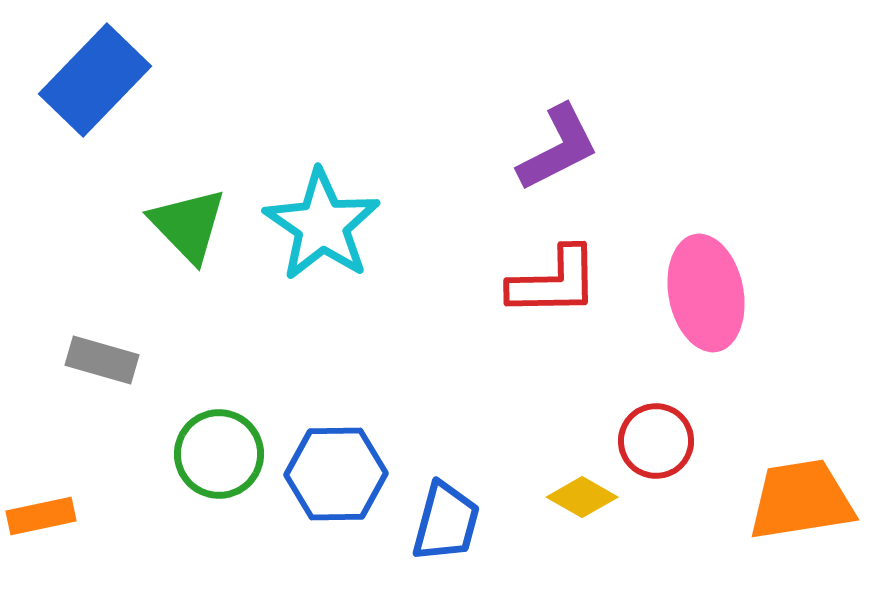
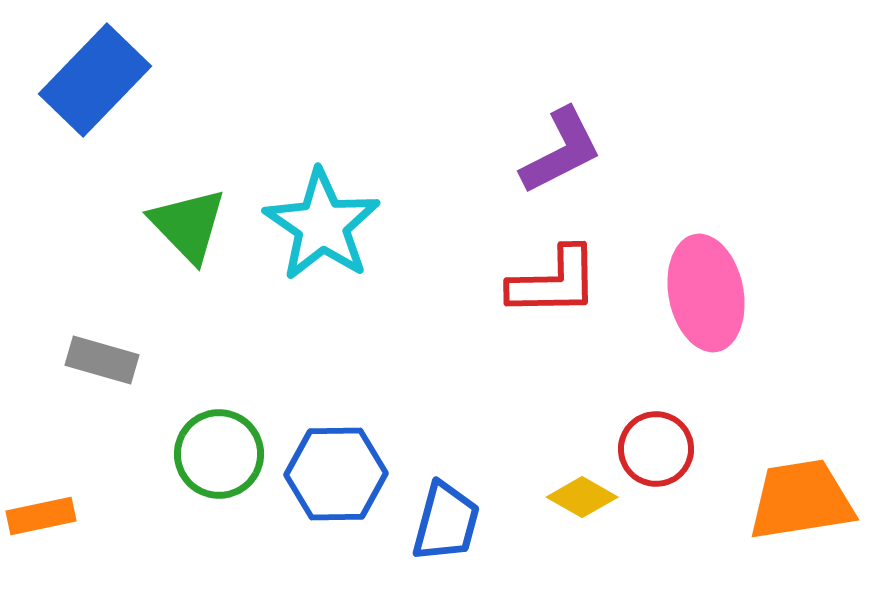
purple L-shape: moved 3 px right, 3 px down
red circle: moved 8 px down
